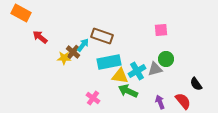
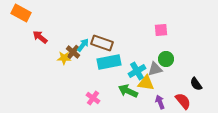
brown rectangle: moved 7 px down
yellow triangle: moved 26 px right, 7 px down
